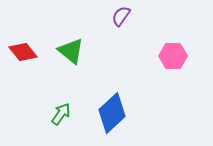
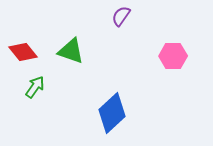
green triangle: rotated 20 degrees counterclockwise
green arrow: moved 26 px left, 27 px up
